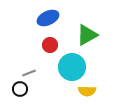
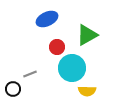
blue ellipse: moved 1 px left, 1 px down
red circle: moved 7 px right, 2 px down
cyan circle: moved 1 px down
gray line: moved 1 px right, 1 px down
black circle: moved 7 px left
